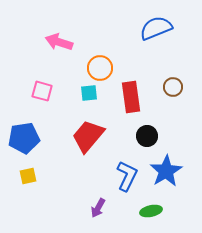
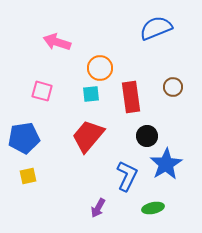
pink arrow: moved 2 px left
cyan square: moved 2 px right, 1 px down
blue star: moved 7 px up
green ellipse: moved 2 px right, 3 px up
